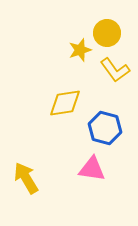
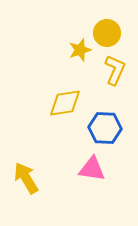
yellow L-shape: rotated 120 degrees counterclockwise
blue hexagon: rotated 12 degrees counterclockwise
